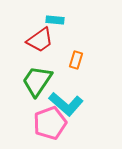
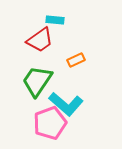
orange rectangle: rotated 48 degrees clockwise
